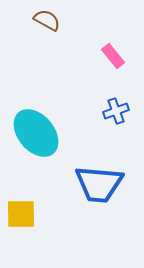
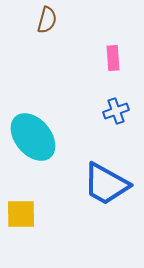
brown semicircle: rotated 76 degrees clockwise
pink rectangle: moved 2 px down; rotated 35 degrees clockwise
cyan ellipse: moved 3 px left, 4 px down
blue trapezoid: moved 7 px right; rotated 24 degrees clockwise
